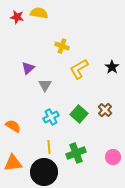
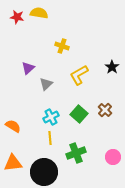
yellow L-shape: moved 6 px down
gray triangle: moved 1 px right, 1 px up; rotated 16 degrees clockwise
yellow line: moved 1 px right, 9 px up
